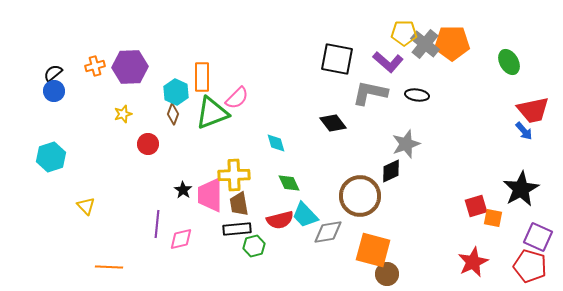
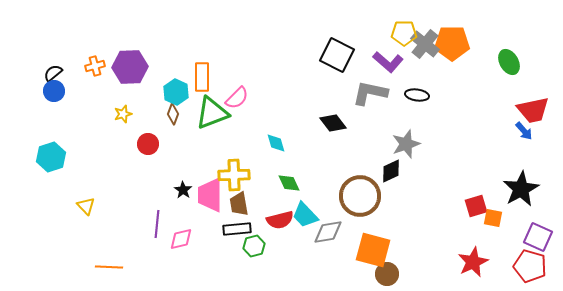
black square at (337, 59): moved 4 px up; rotated 16 degrees clockwise
